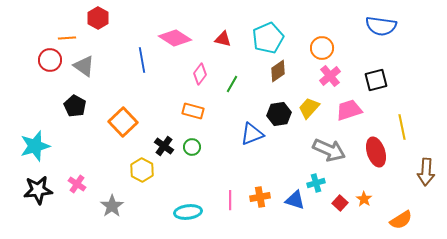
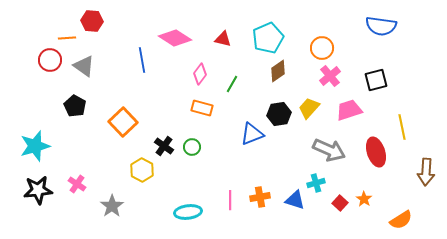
red hexagon at (98, 18): moved 6 px left, 3 px down; rotated 25 degrees counterclockwise
orange rectangle at (193, 111): moved 9 px right, 3 px up
